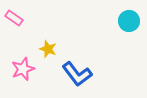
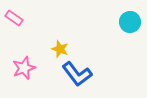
cyan circle: moved 1 px right, 1 px down
yellow star: moved 12 px right
pink star: moved 1 px right, 1 px up
